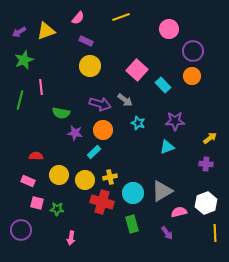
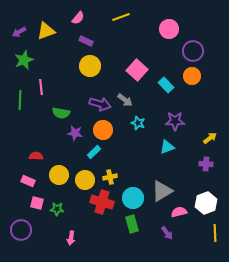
cyan rectangle at (163, 85): moved 3 px right
green line at (20, 100): rotated 12 degrees counterclockwise
cyan circle at (133, 193): moved 5 px down
